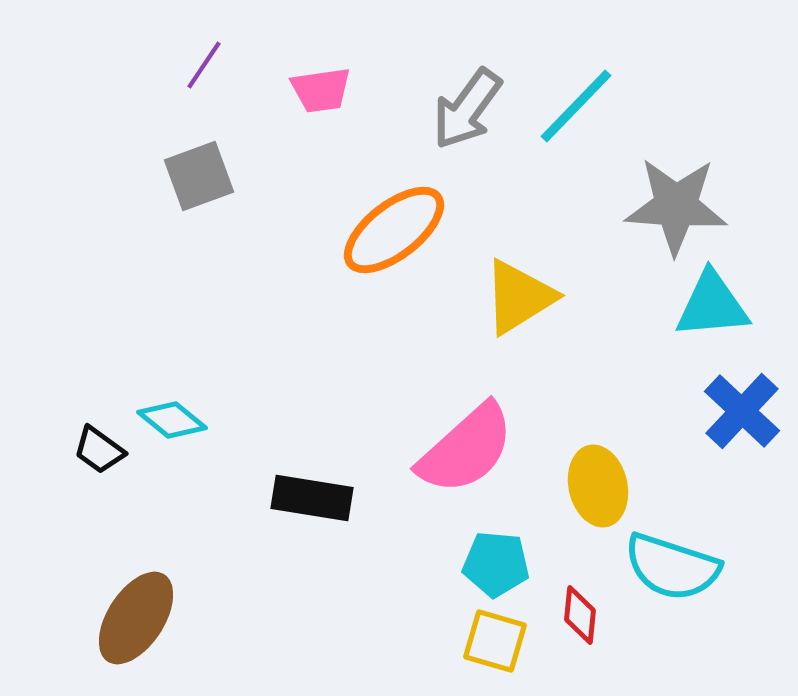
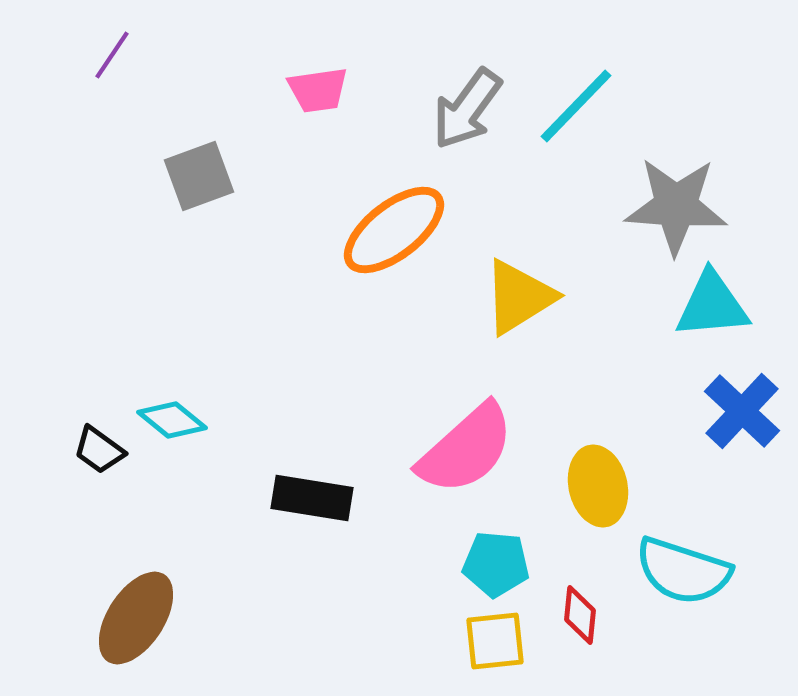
purple line: moved 92 px left, 10 px up
pink trapezoid: moved 3 px left
cyan semicircle: moved 11 px right, 4 px down
yellow square: rotated 22 degrees counterclockwise
